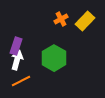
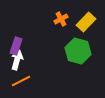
yellow rectangle: moved 1 px right, 1 px down
green hexagon: moved 24 px right, 7 px up; rotated 15 degrees counterclockwise
